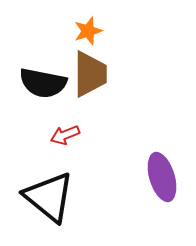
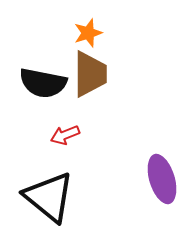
orange star: moved 2 px down
purple ellipse: moved 2 px down
